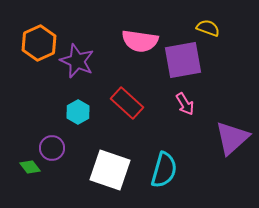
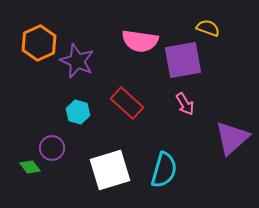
cyan hexagon: rotated 15 degrees counterclockwise
white square: rotated 36 degrees counterclockwise
